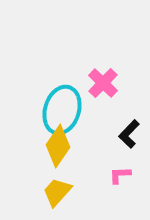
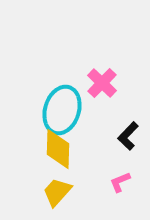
pink cross: moved 1 px left
black L-shape: moved 1 px left, 2 px down
yellow diamond: moved 3 px down; rotated 33 degrees counterclockwise
pink L-shape: moved 7 px down; rotated 20 degrees counterclockwise
